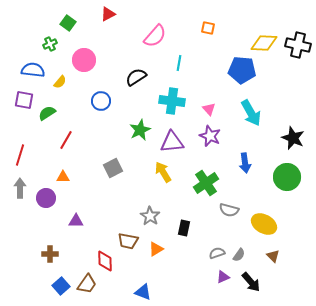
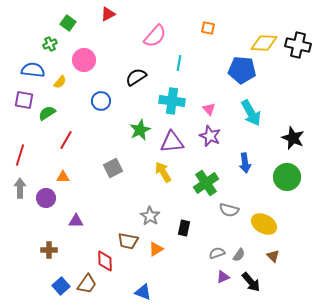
brown cross at (50, 254): moved 1 px left, 4 px up
